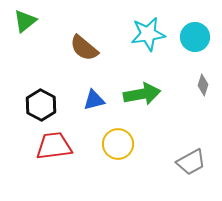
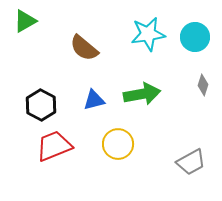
green triangle: rotated 10 degrees clockwise
red trapezoid: rotated 15 degrees counterclockwise
